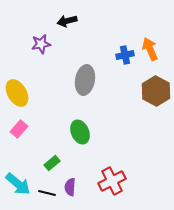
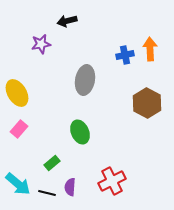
orange arrow: rotated 20 degrees clockwise
brown hexagon: moved 9 px left, 12 px down
